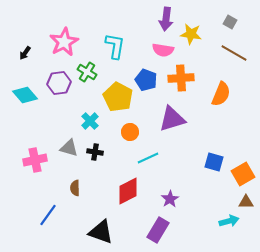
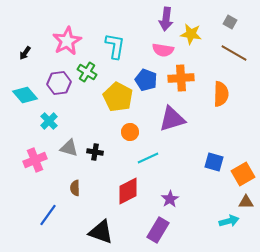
pink star: moved 3 px right, 1 px up
orange semicircle: rotated 20 degrees counterclockwise
cyan cross: moved 41 px left
pink cross: rotated 10 degrees counterclockwise
